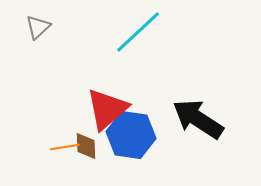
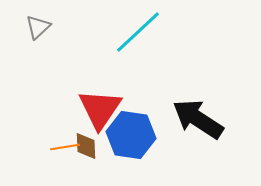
red triangle: moved 7 px left; rotated 15 degrees counterclockwise
